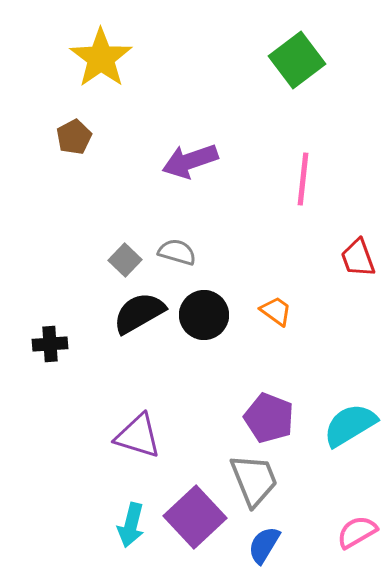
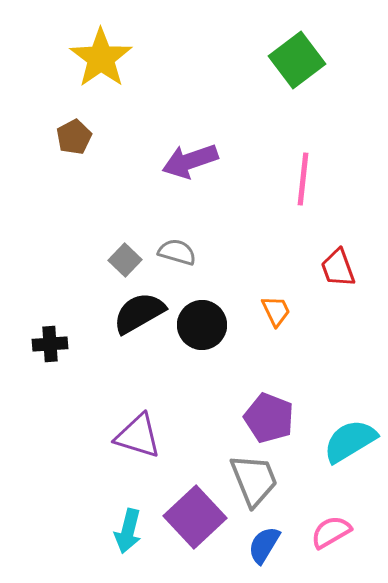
red trapezoid: moved 20 px left, 10 px down
orange trapezoid: rotated 28 degrees clockwise
black circle: moved 2 px left, 10 px down
cyan semicircle: moved 16 px down
cyan arrow: moved 3 px left, 6 px down
pink semicircle: moved 26 px left
